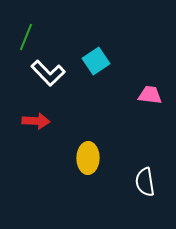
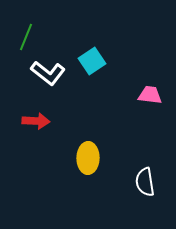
cyan square: moved 4 px left
white L-shape: rotated 8 degrees counterclockwise
